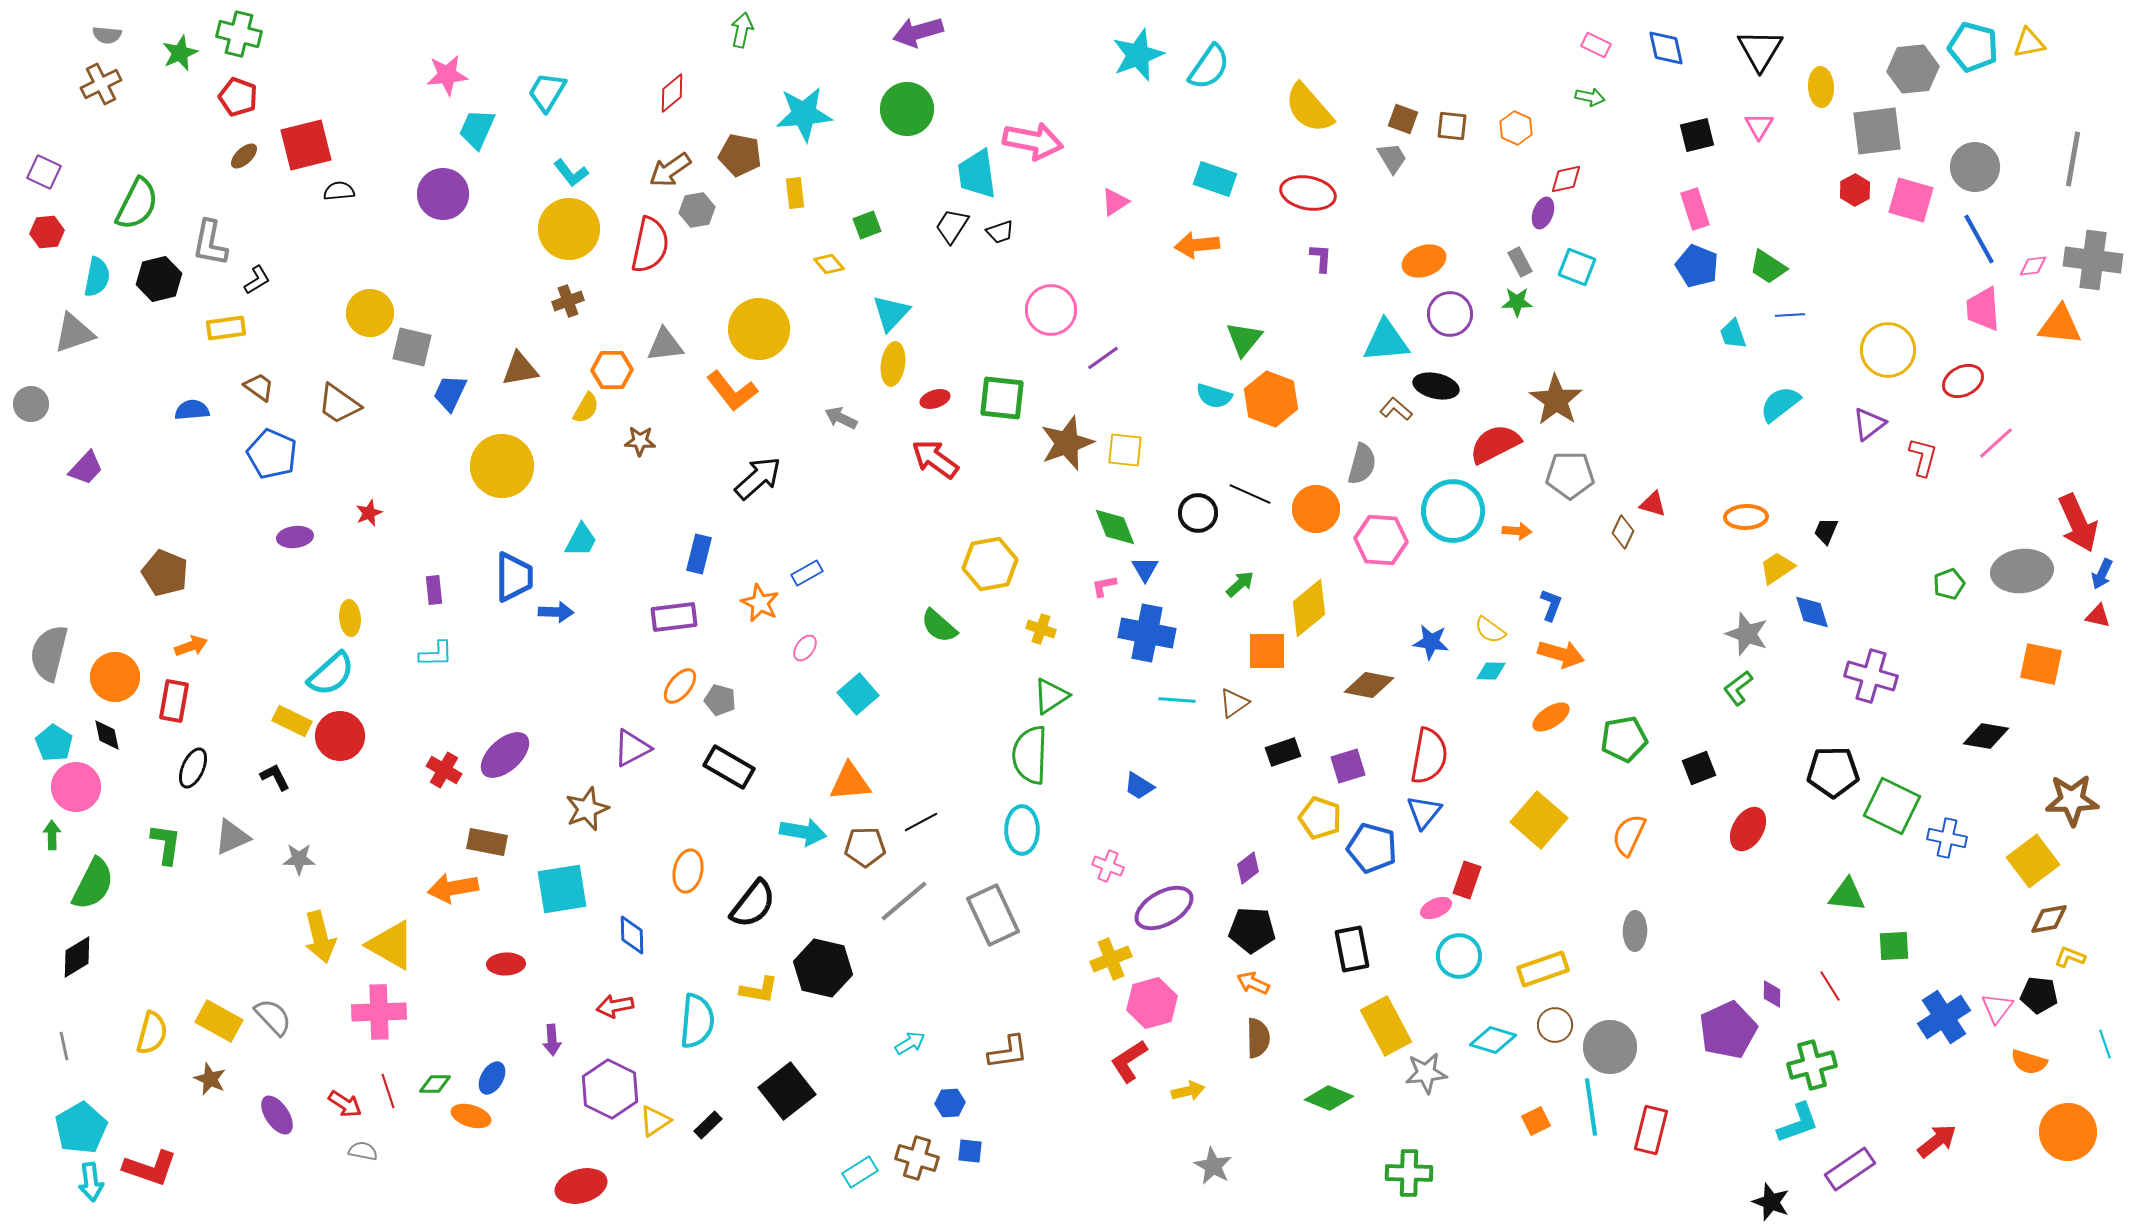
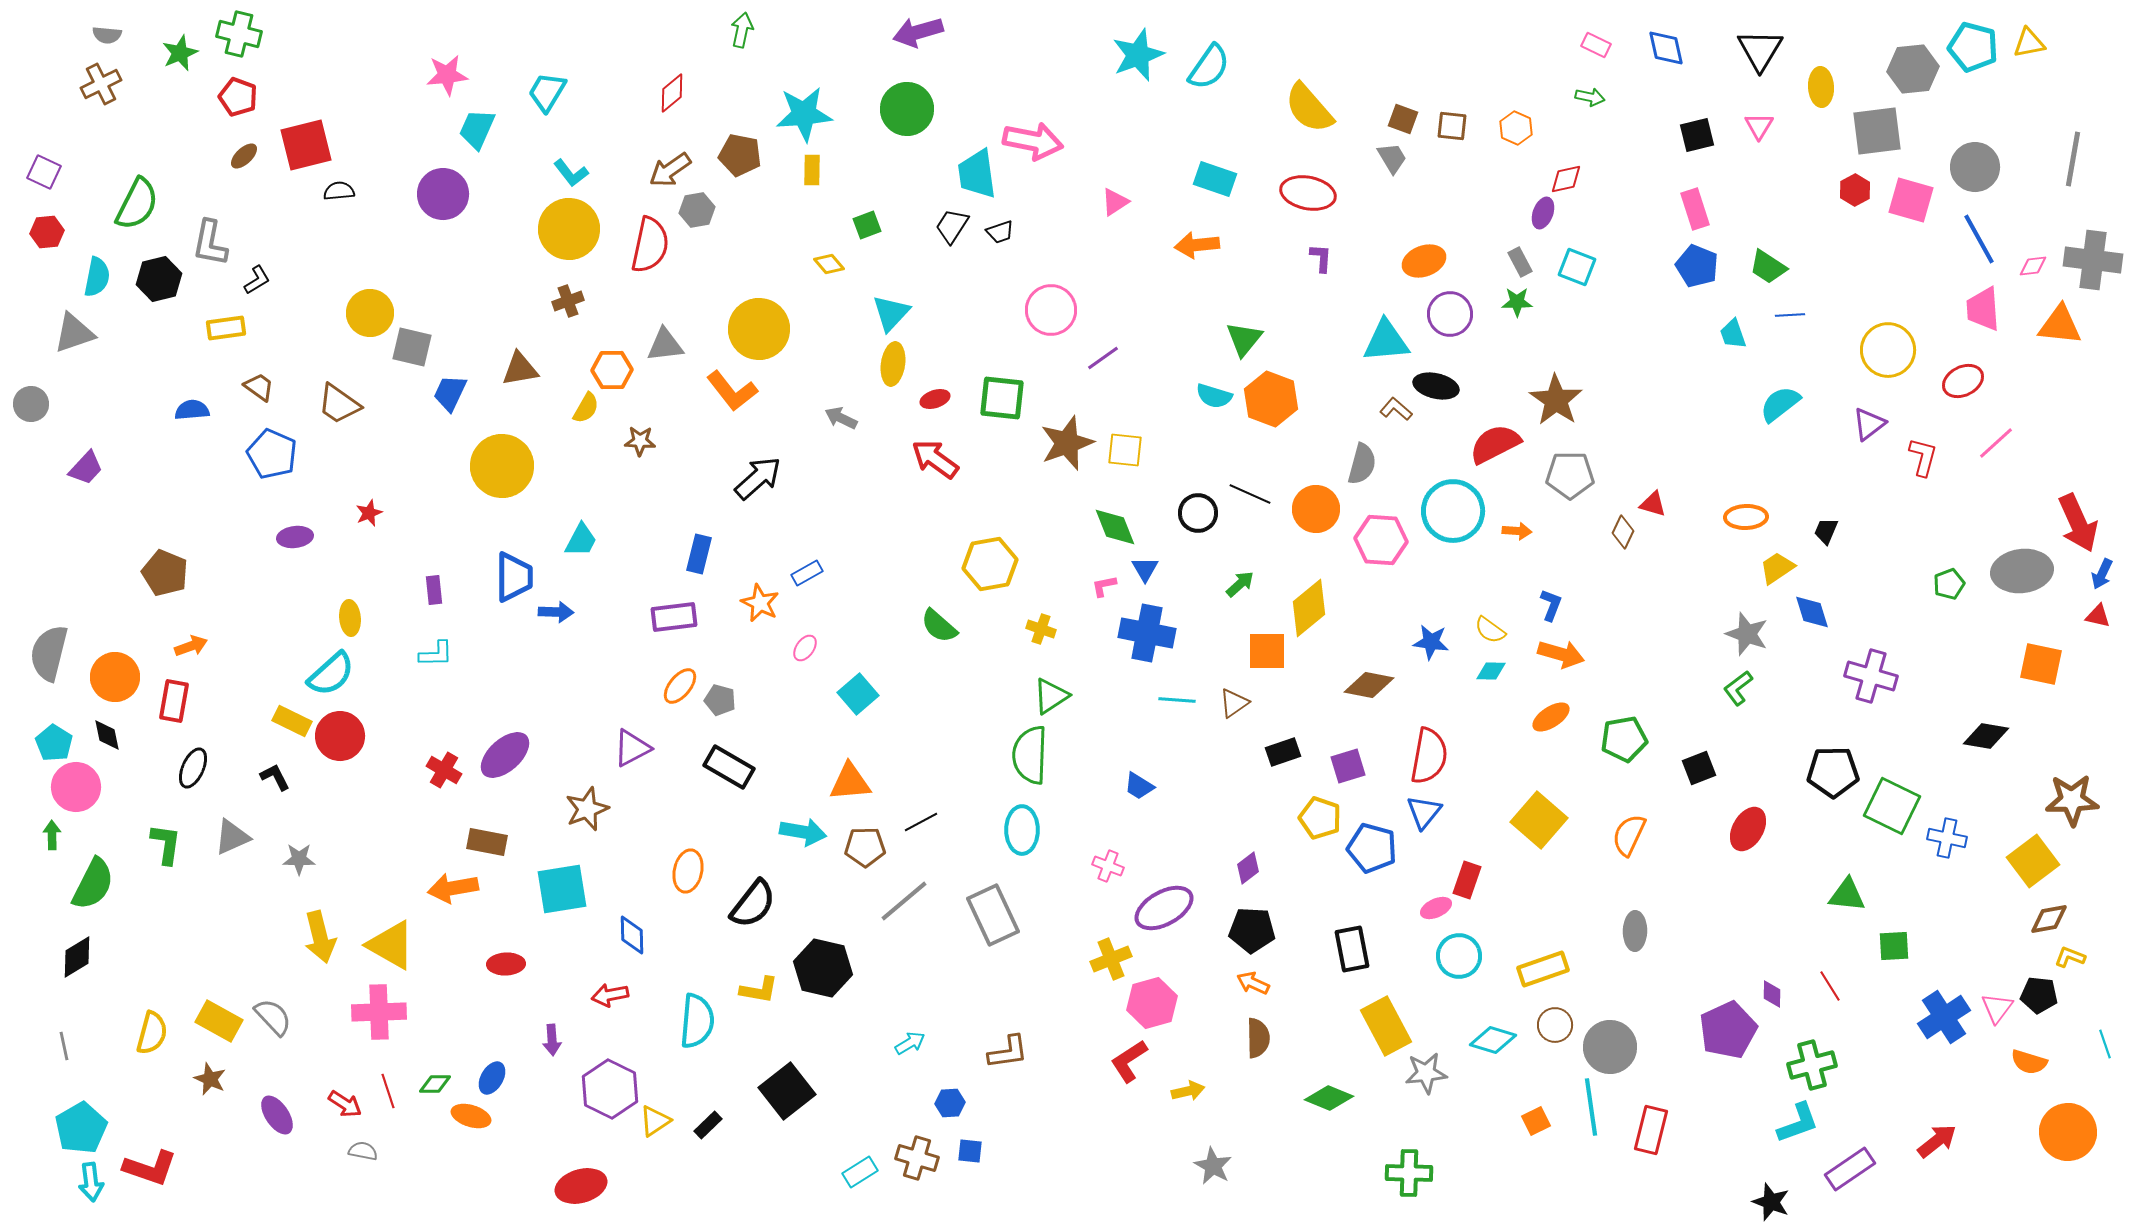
yellow rectangle at (795, 193): moved 17 px right, 23 px up; rotated 8 degrees clockwise
red arrow at (615, 1006): moved 5 px left, 11 px up
